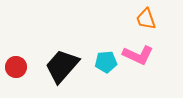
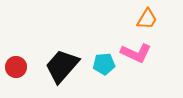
orange trapezoid: moved 1 px right; rotated 130 degrees counterclockwise
pink L-shape: moved 2 px left, 2 px up
cyan pentagon: moved 2 px left, 2 px down
